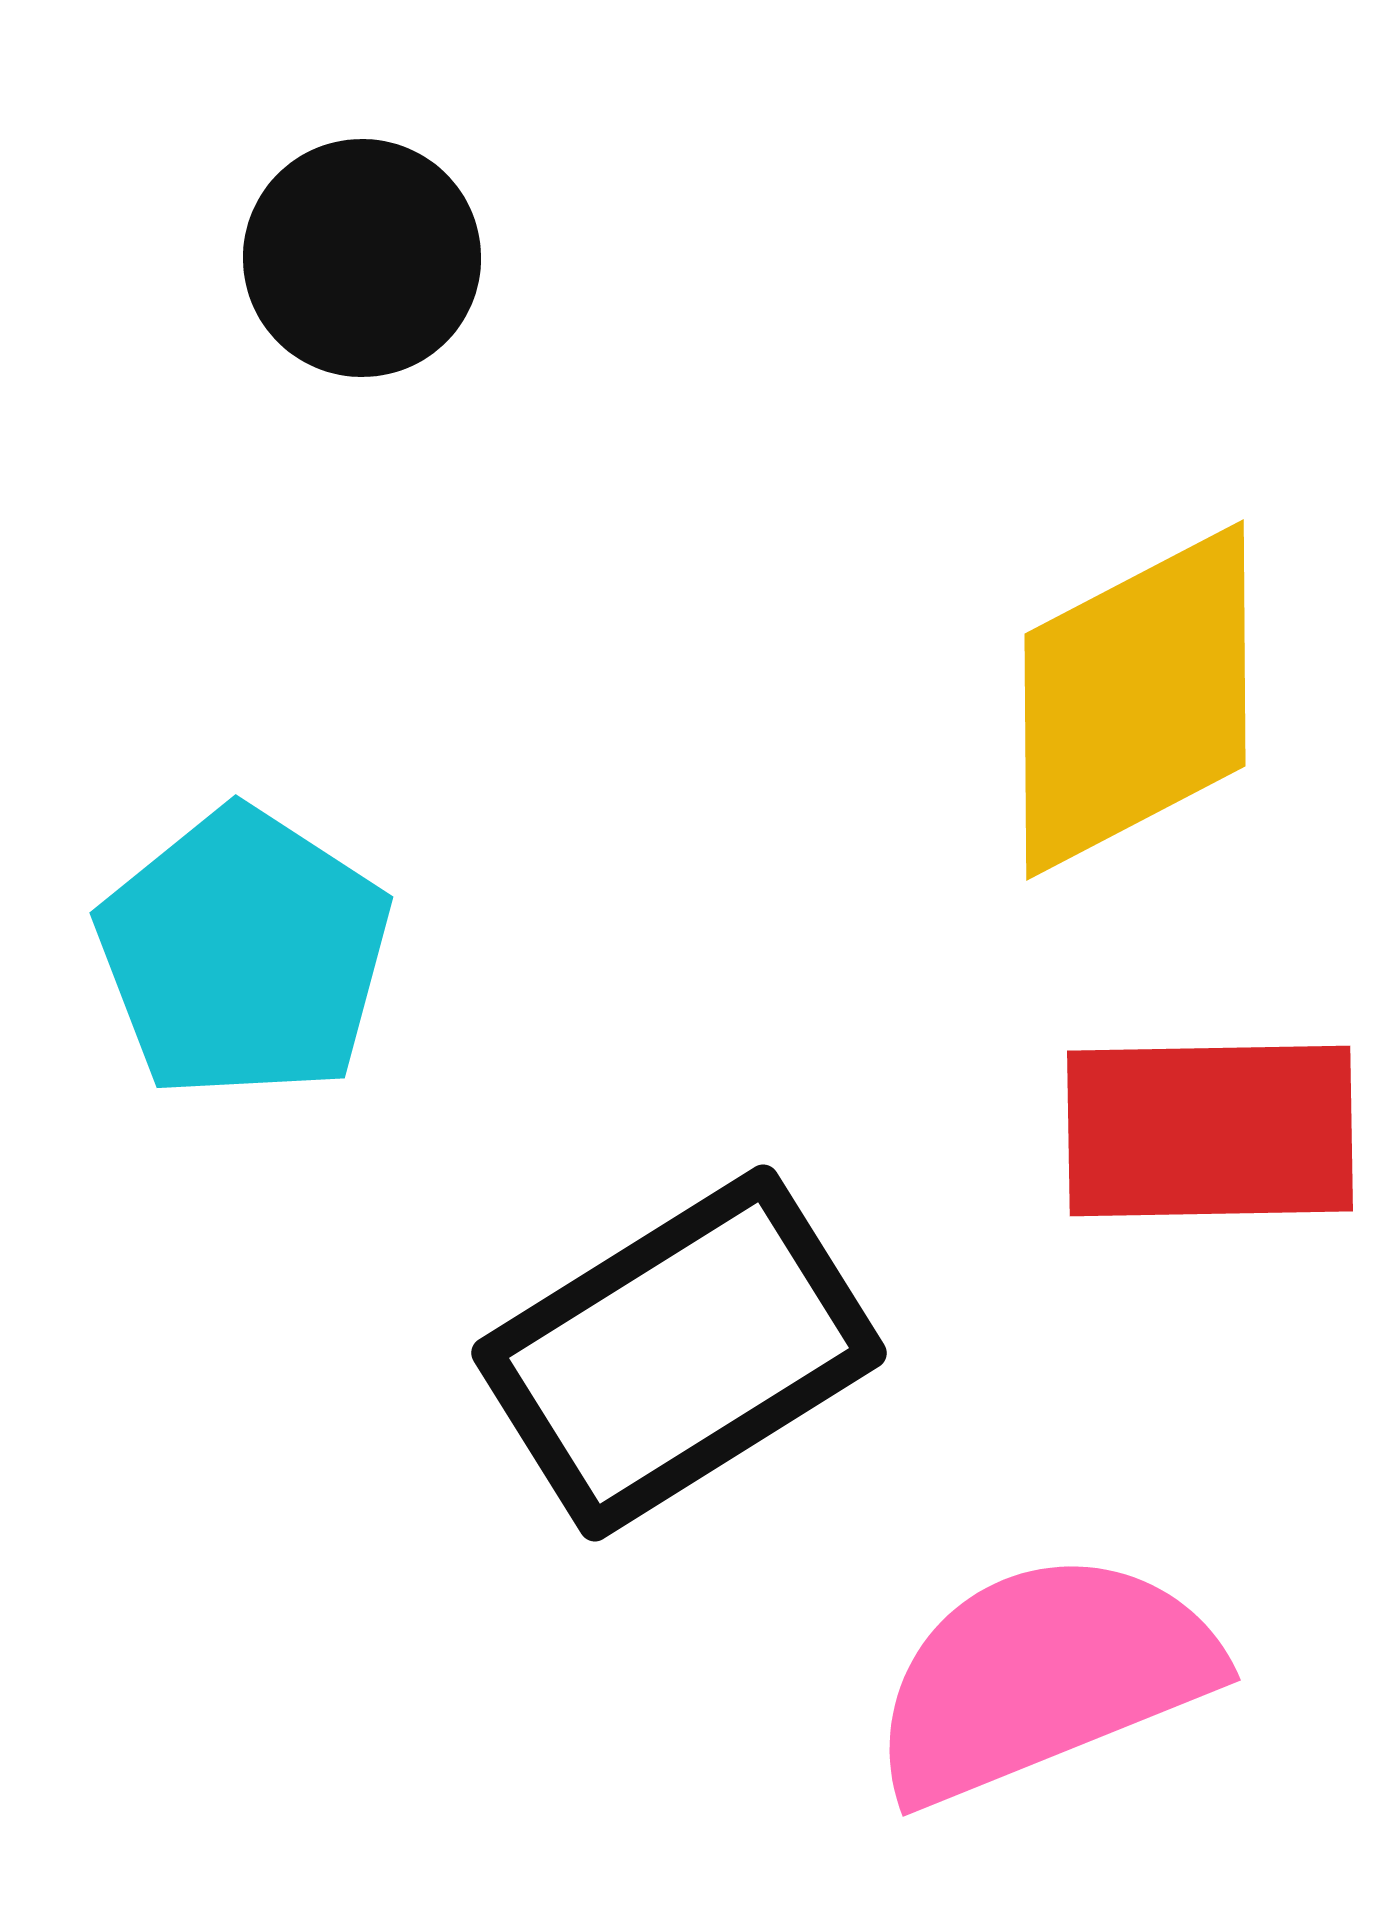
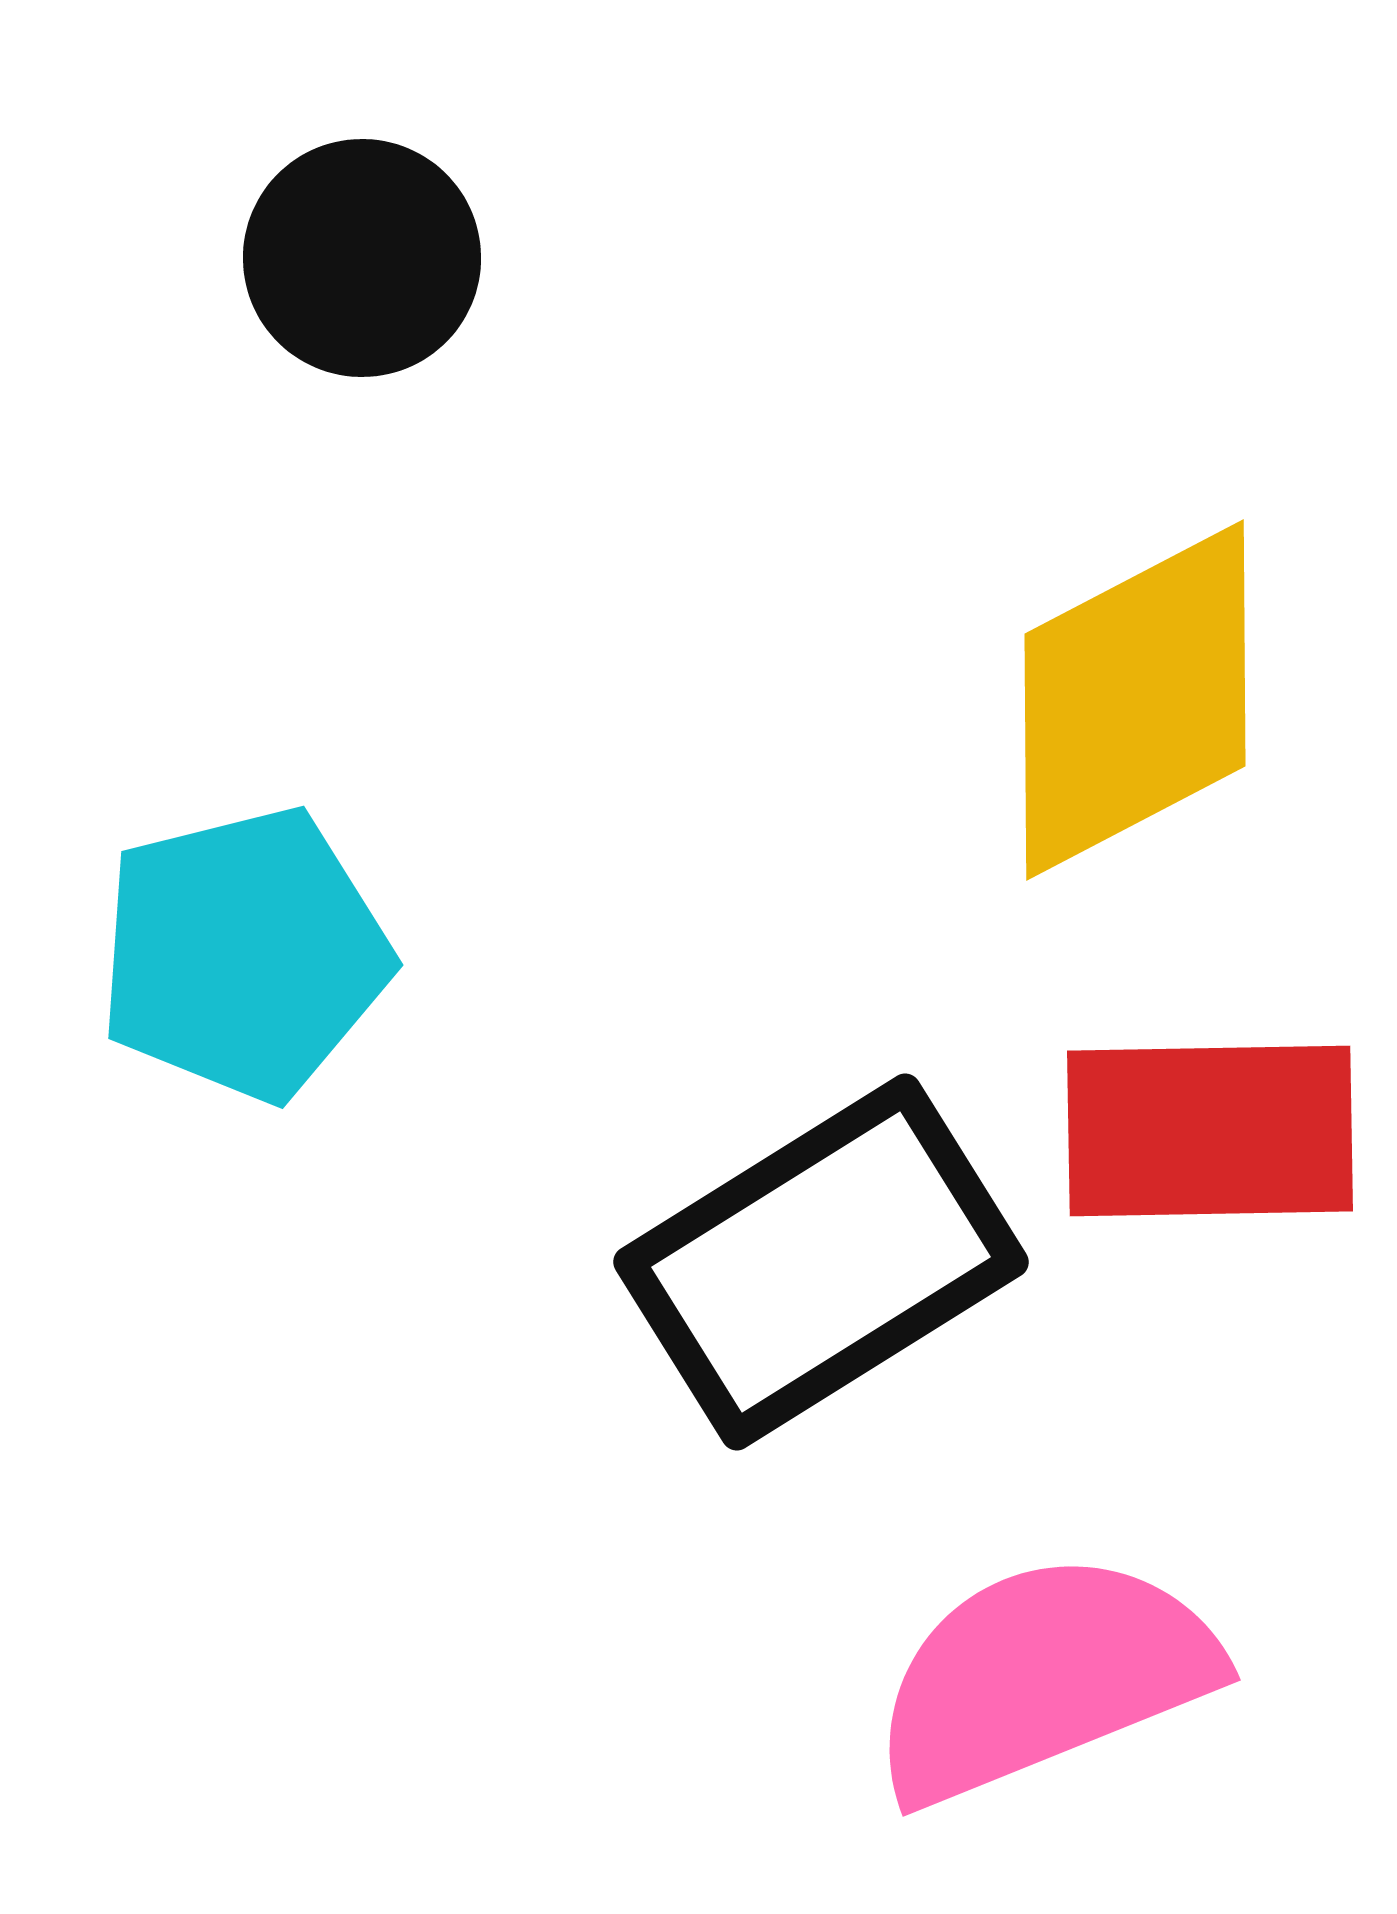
cyan pentagon: rotated 25 degrees clockwise
black rectangle: moved 142 px right, 91 px up
